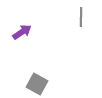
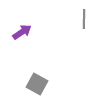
gray line: moved 3 px right, 2 px down
